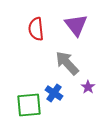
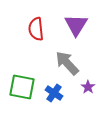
purple triangle: rotated 10 degrees clockwise
green square: moved 7 px left, 18 px up; rotated 16 degrees clockwise
